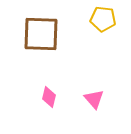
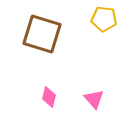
yellow pentagon: moved 1 px right
brown square: moved 1 px right; rotated 15 degrees clockwise
